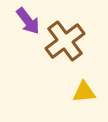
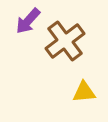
purple arrow: rotated 80 degrees clockwise
